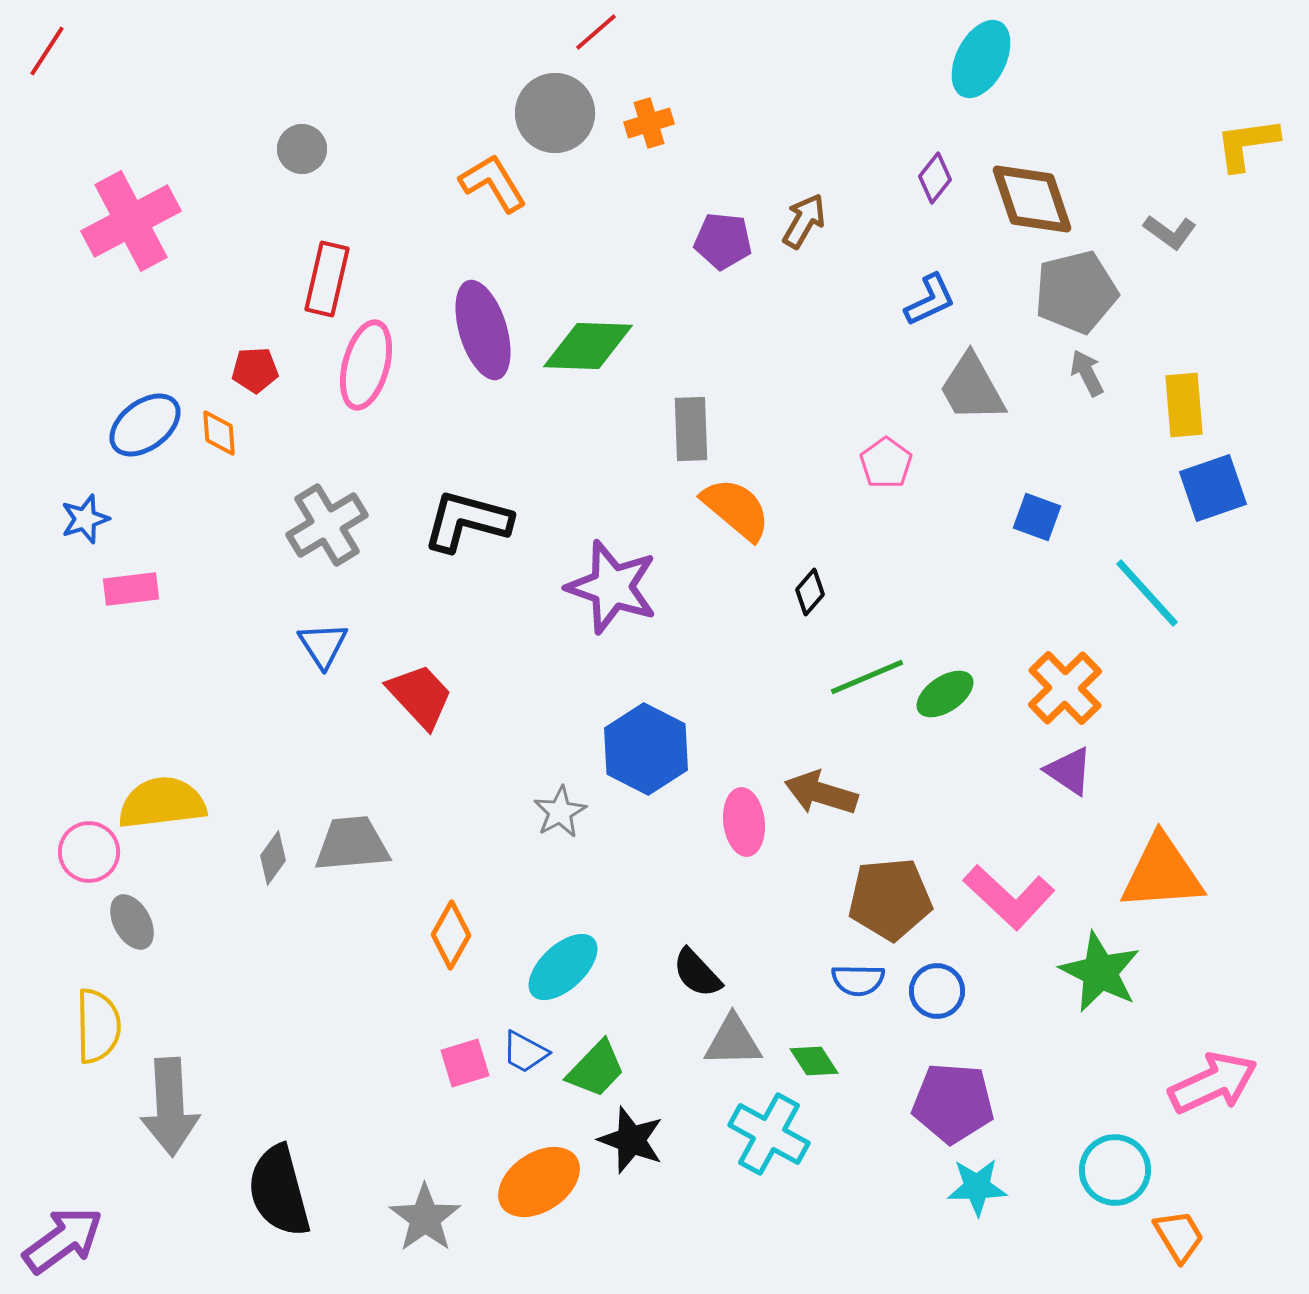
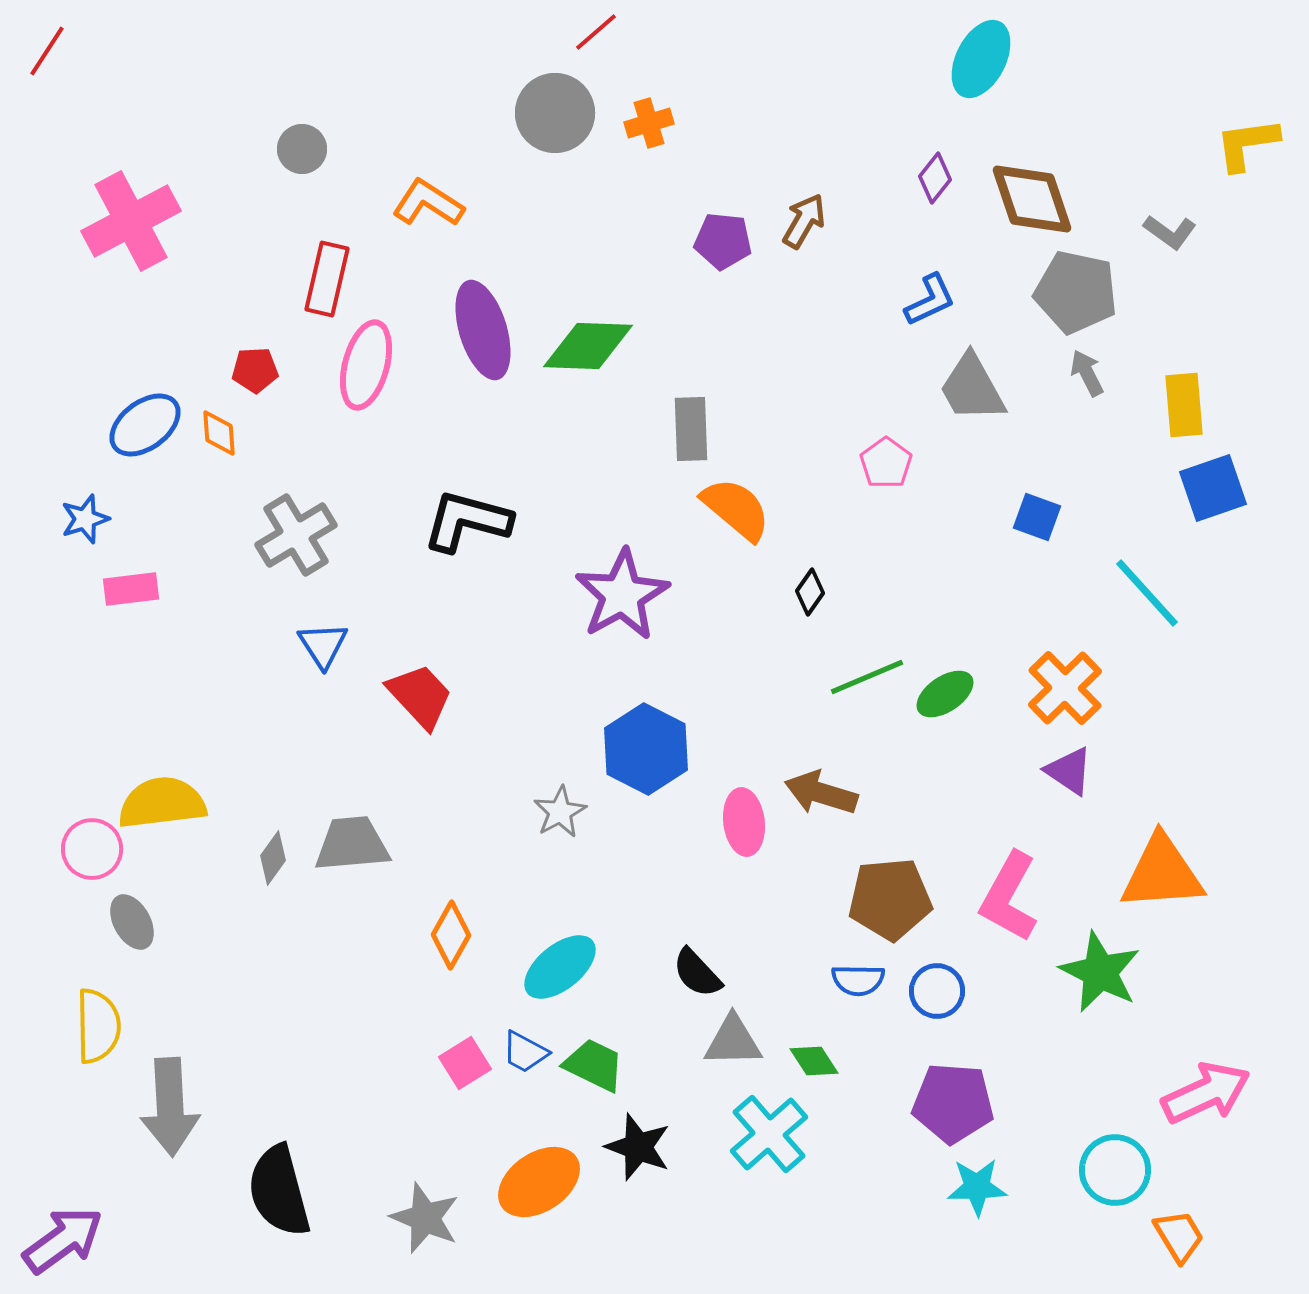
orange L-shape at (493, 183): moved 65 px left, 20 px down; rotated 26 degrees counterclockwise
gray pentagon at (1076, 292): rotated 26 degrees clockwise
gray cross at (327, 525): moved 31 px left, 10 px down
purple star at (612, 587): moved 10 px right, 8 px down; rotated 24 degrees clockwise
black diamond at (810, 592): rotated 6 degrees counterclockwise
pink circle at (89, 852): moved 3 px right, 3 px up
pink L-shape at (1009, 897): rotated 76 degrees clockwise
cyan ellipse at (563, 967): moved 3 px left; rotated 4 degrees clockwise
pink square at (465, 1063): rotated 15 degrees counterclockwise
green trapezoid at (596, 1069): moved 2 px left, 4 px up; rotated 108 degrees counterclockwise
pink arrow at (1213, 1083): moved 7 px left, 10 px down
cyan cross at (769, 1134): rotated 20 degrees clockwise
black star at (631, 1140): moved 7 px right, 7 px down
gray star at (425, 1218): rotated 14 degrees counterclockwise
